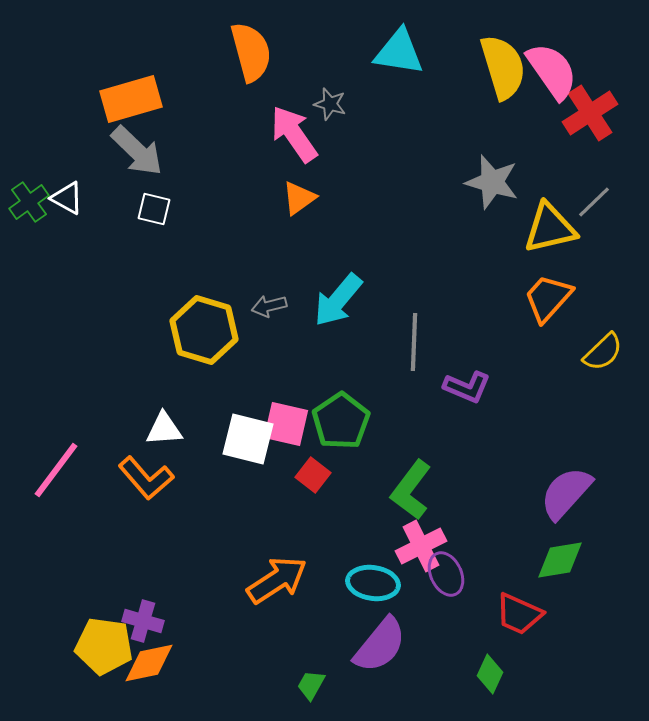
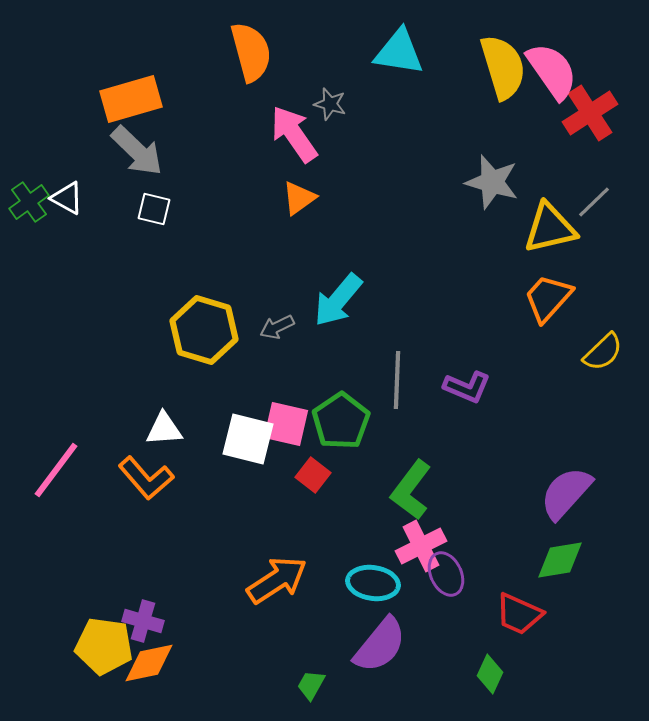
gray arrow at (269, 306): moved 8 px right, 21 px down; rotated 12 degrees counterclockwise
gray line at (414, 342): moved 17 px left, 38 px down
